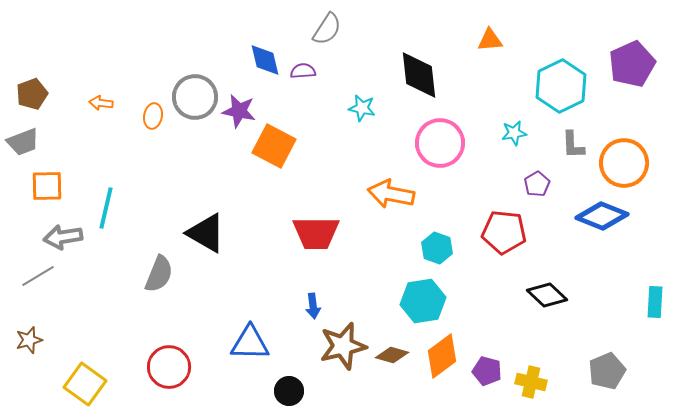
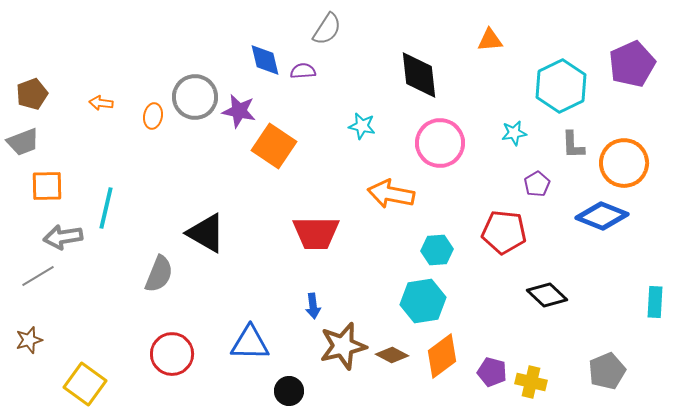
cyan star at (362, 108): moved 18 px down
orange square at (274, 146): rotated 6 degrees clockwise
cyan hexagon at (437, 248): moved 2 px down; rotated 24 degrees counterclockwise
brown diamond at (392, 355): rotated 12 degrees clockwise
red circle at (169, 367): moved 3 px right, 13 px up
purple pentagon at (487, 371): moved 5 px right, 1 px down
